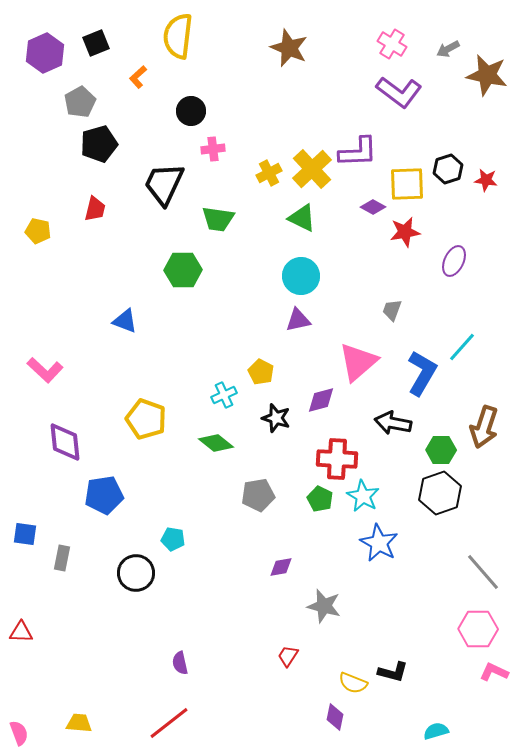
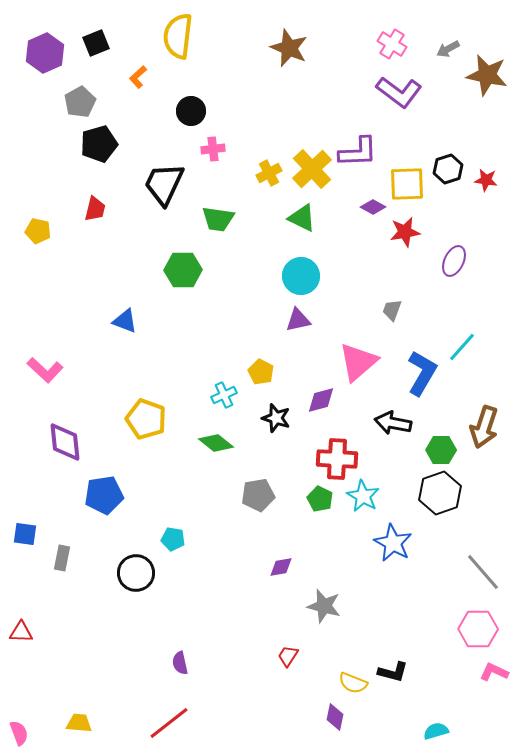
blue star at (379, 543): moved 14 px right
